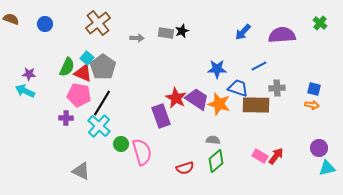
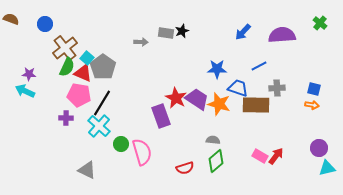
brown cross: moved 33 px left, 25 px down
gray arrow: moved 4 px right, 4 px down
gray triangle: moved 6 px right, 1 px up
